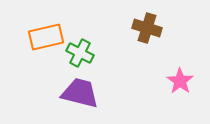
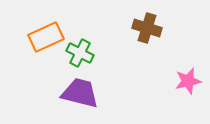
orange rectangle: rotated 12 degrees counterclockwise
pink star: moved 8 px right; rotated 24 degrees clockwise
